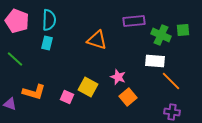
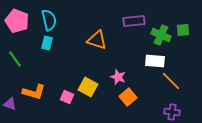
cyan semicircle: rotated 15 degrees counterclockwise
green line: rotated 12 degrees clockwise
